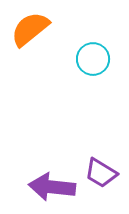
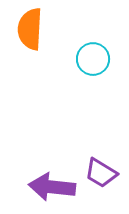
orange semicircle: rotated 48 degrees counterclockwise
